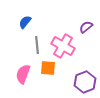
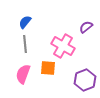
gray line: moved 12 px left, 1 px up
purple hexagon: moved 2 px up
